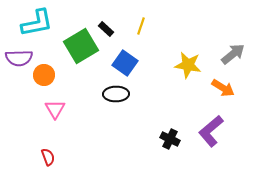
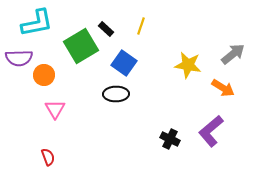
blue square: moved 1 px left
